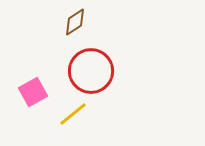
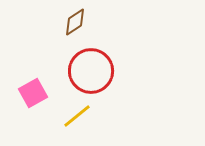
pink square: moved 1 px down
yellow line: moved 4 px right, 2 px down
